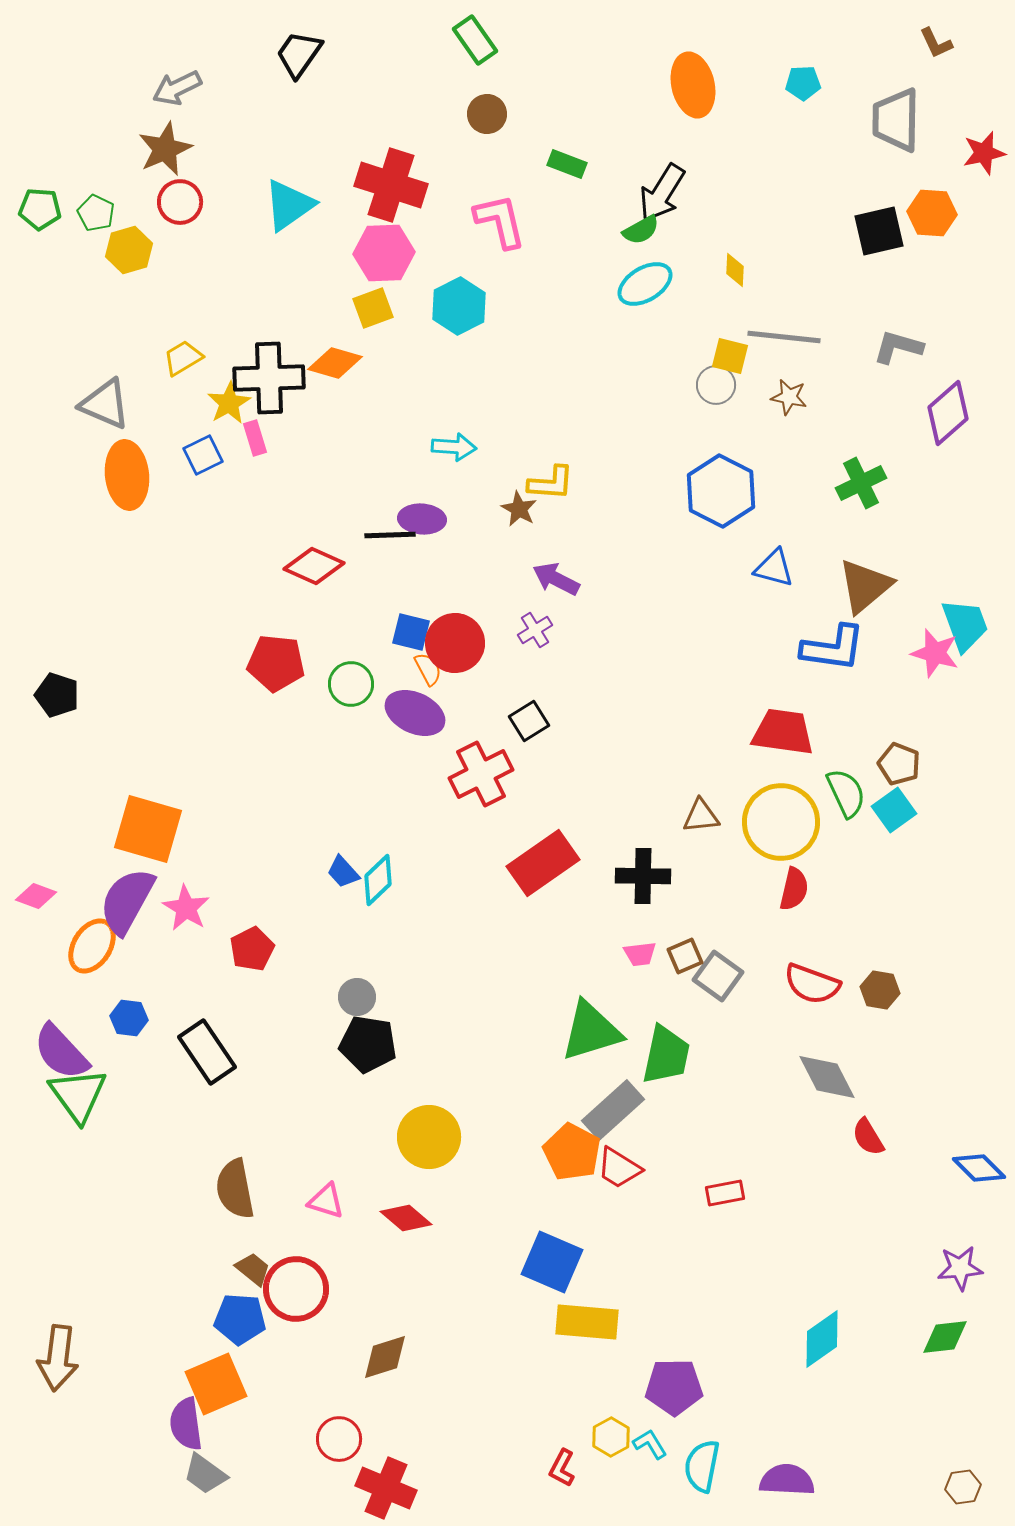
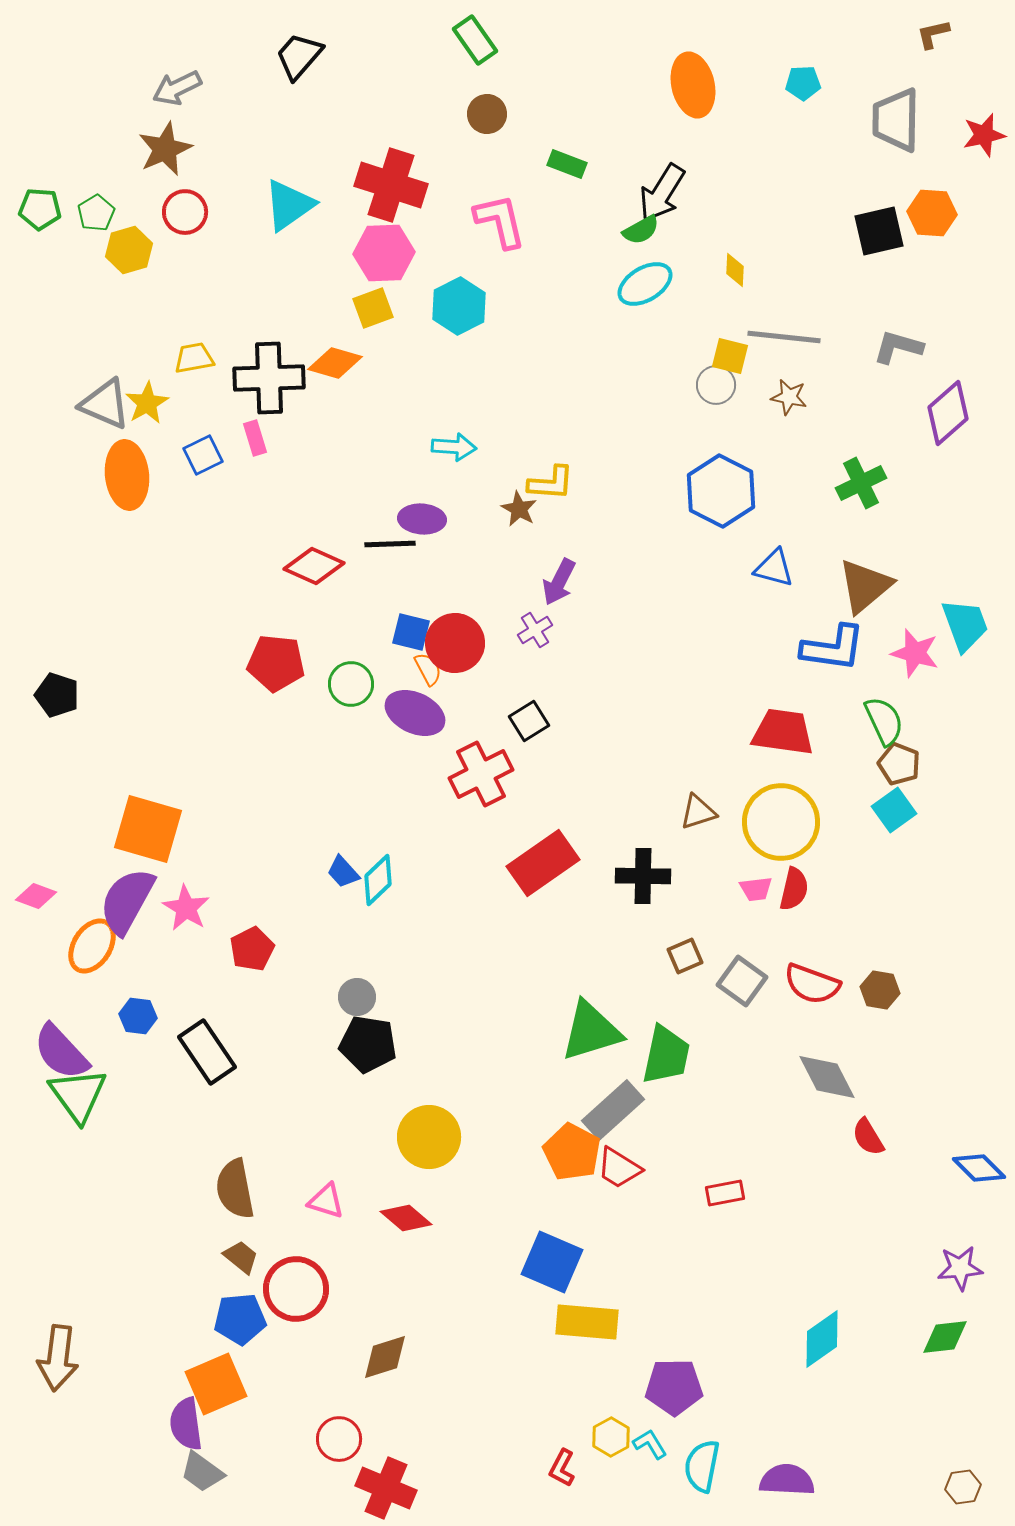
brown L-shape at (936, 43): moved 3 px left, 9 px up; rotated 102 degrees clockwise
black trapezoid at (299, 54): moved 2 px down; rotated 6 degrees clockwise
red star at (984, 153): moved 18 px up
red circle at (180, 202): moved 5 px right, 10 px down
green pentagon at (96, 213): rotated 15 degrees clockwise
yellow trapezoid at (183, 358): moved 11 px right; rotated 21 degrees clockwise
yellow star at (229, 403): moved 82 px left
black line at (390, 535): moved 9 px down
purple arrow at (556, 579): moved 3 px right, 3 px down; rotated 90 degrees counterclockwise
pink star at (935, 653): moved 20 px left
green semicircle at (846, 793): moved 38 px right, 72 px up
brown triangle at (701, 816): moved 3 px left, 4 px up; rotated 12 degrees counterclockwise
pink trapezoid at (640, 954): moved 116 px right, 65 px up
gray square at (718, 976): moved 24 px right, 5 px down
blue hexagon at (129, 1018): moved 9 px right, 2 px up
brown trapezoid at (253, 1269): moved 12 px left, 12 px up
blue pentagon at (240, 1319): rotated 9 degrees counterclockwise
gray trapezoid at (205, 1474): moved 3 px left, 2 px up
